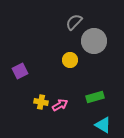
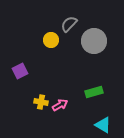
gray semicircle: moved 5 px left, 2 px down
yellow circle: moved 19 px left, 20 px up
green rectangle: moved 1 px left, 5 px up
